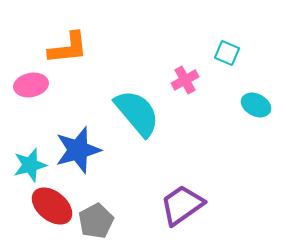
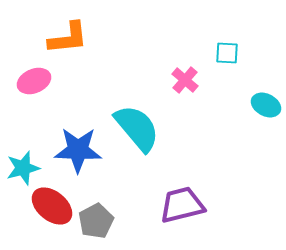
orange L-shape: moved 10 px up
cyan square: rotated 20 degrees counterclockwise
pink cross: rotated 20 degrees counterclockwise
pink ellipse: moved 3 px right, 4 px up; rotated 12 degrees counterclockwise
cyan ellipse: moved 10 px right
cyan semicircle: moved 15 px down
blue star: rotated 18 degrees clockwise
cyan star: moved 7 px left, 3 px down
purple trapezoid: rotated 21 degrees clockwise
